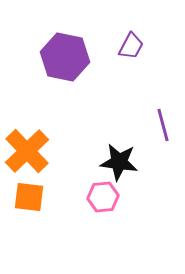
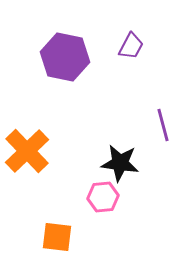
black star: moved 1 px right, 1 px down
orange square: moved 28 px right, 40 px down
